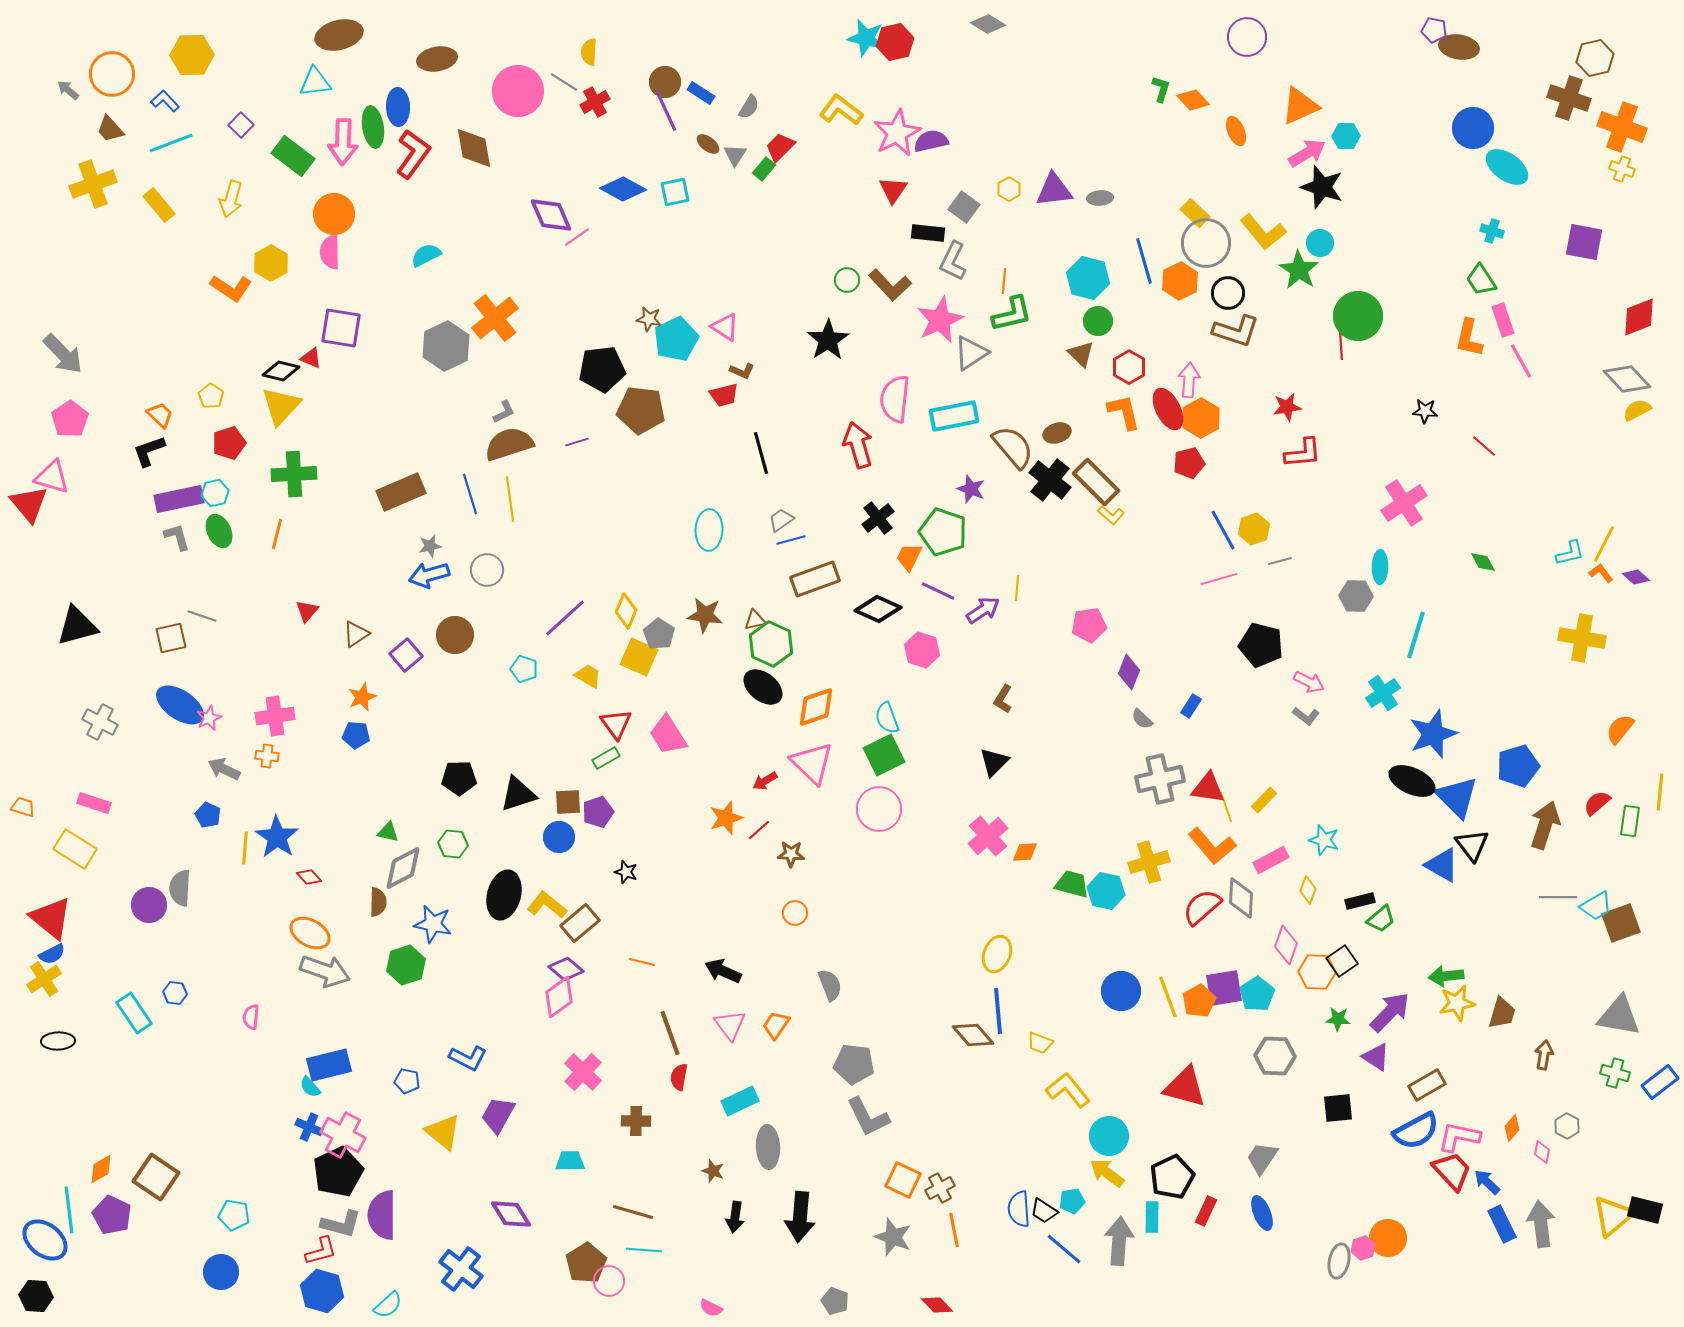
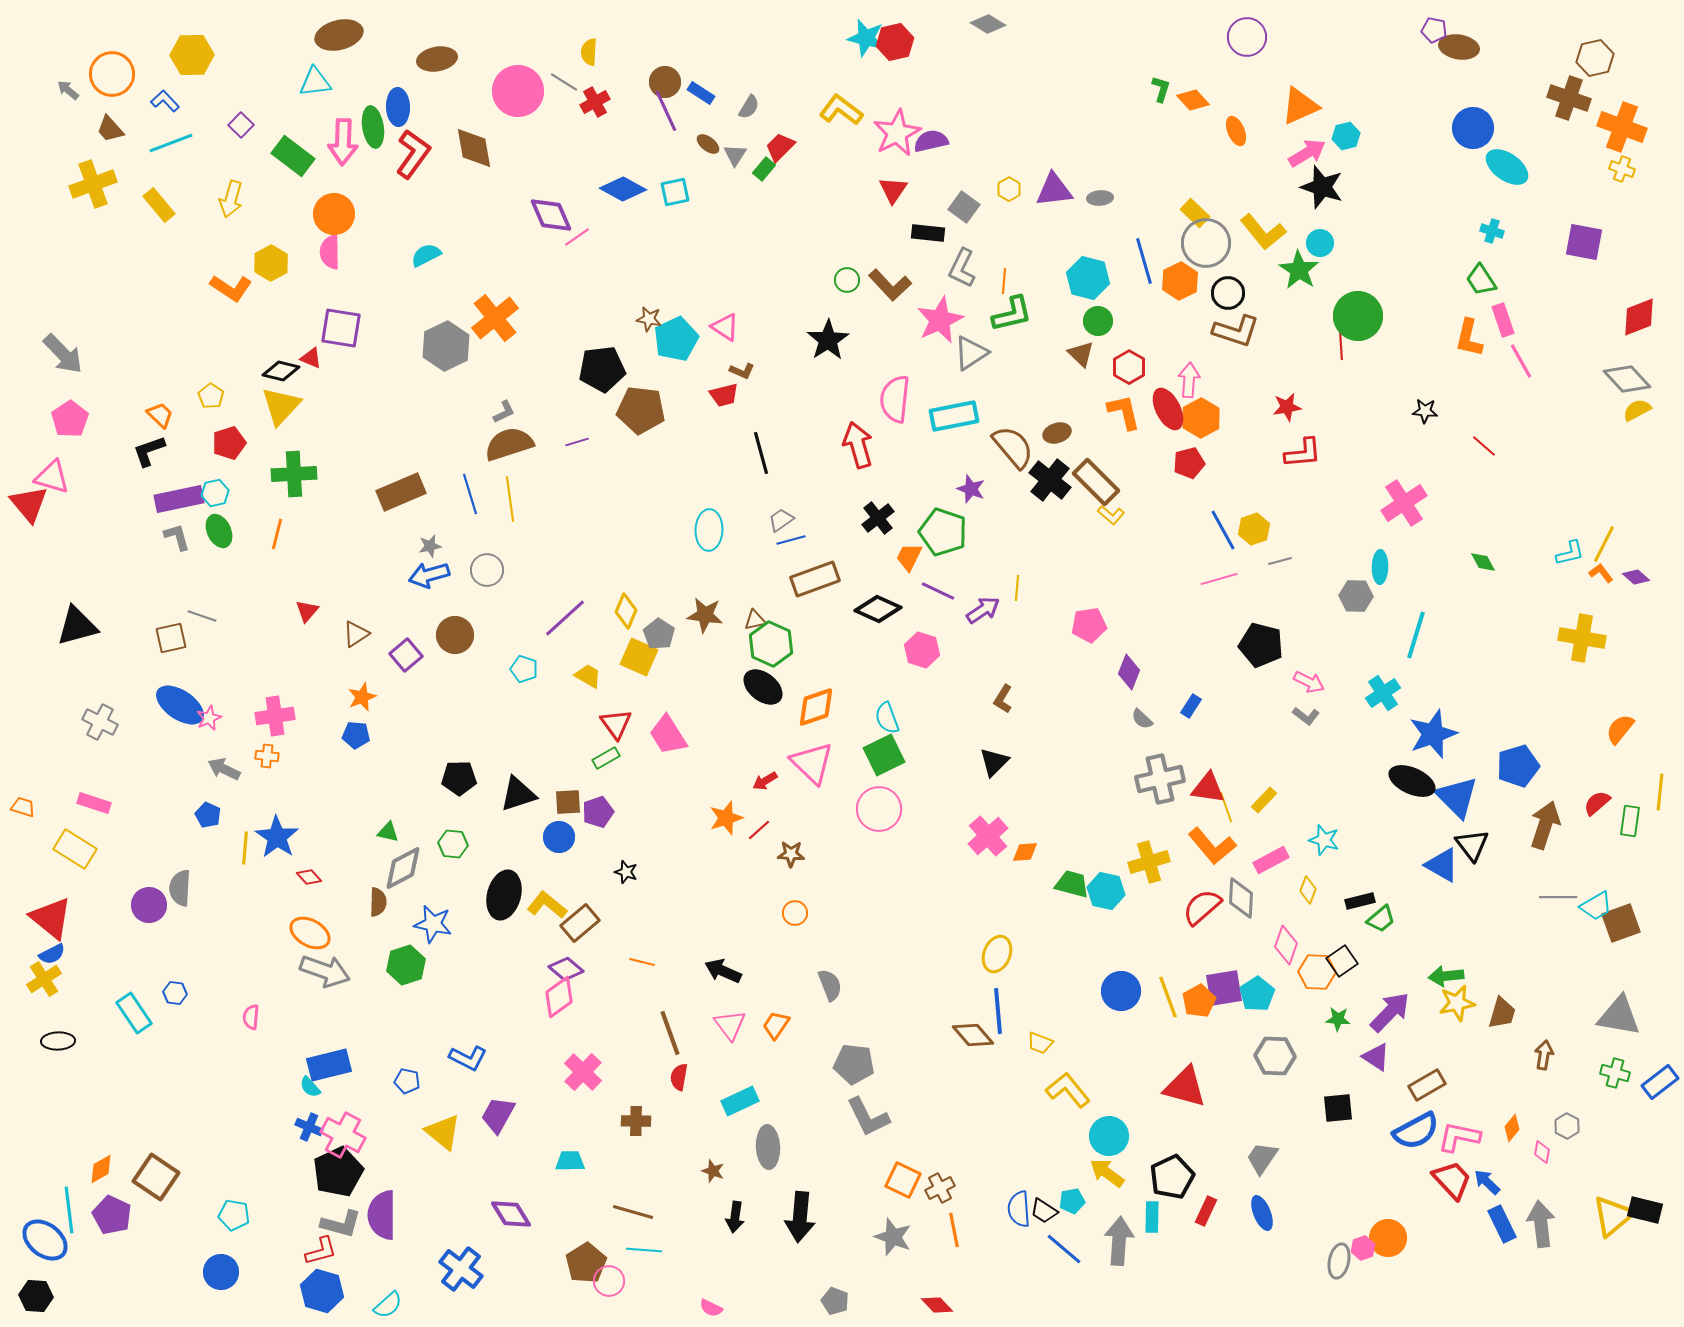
cyan hexagon at (1346, 136): rotated 12 degrees counterclockwise
gray L-shape at (953, 261): moved 9 px right, 7 px down
red trapezoid at (1452, 1171): moved 9 px down
